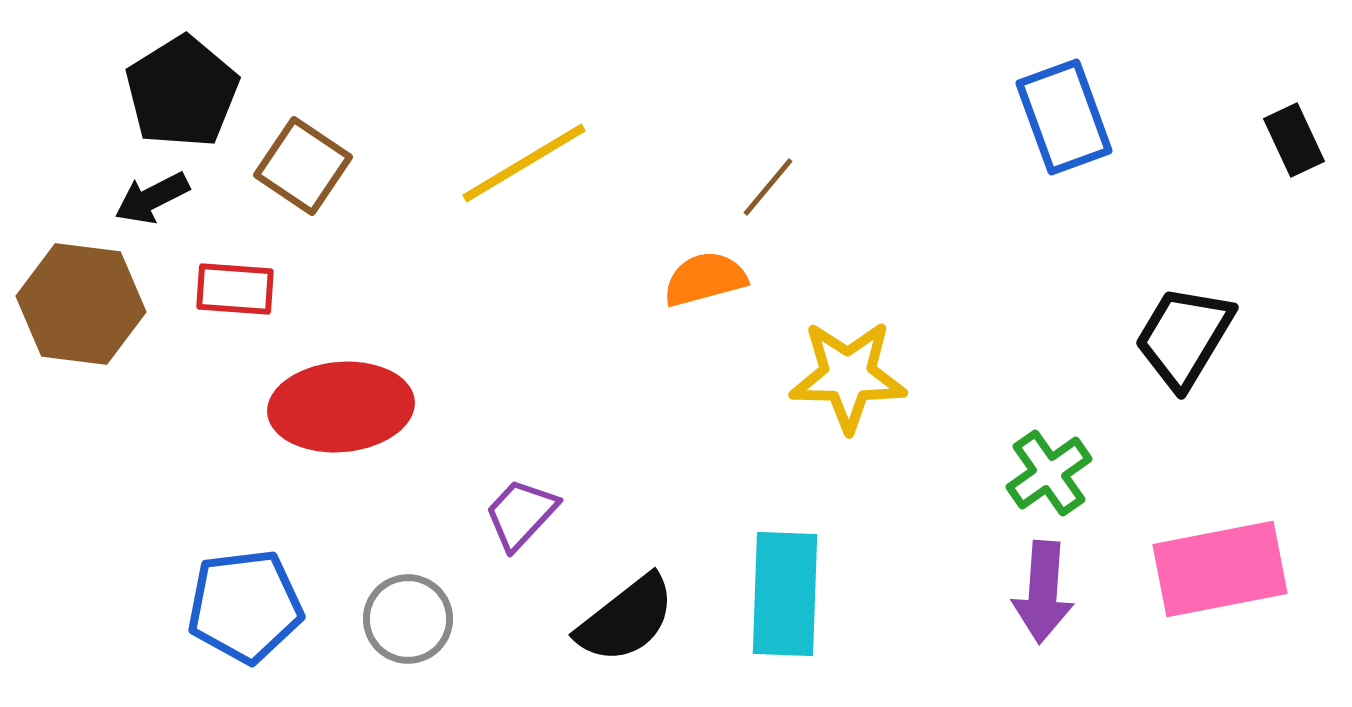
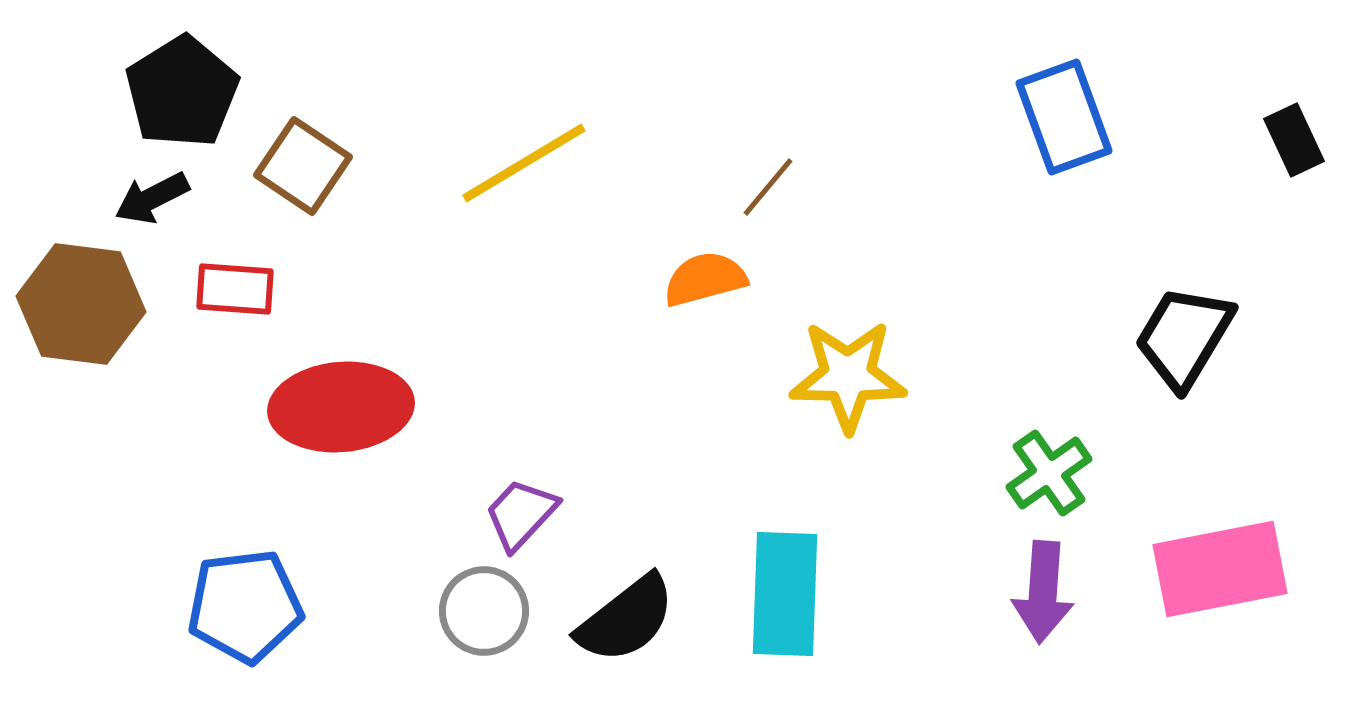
gray circle: moved 76 px right, 8 px up
